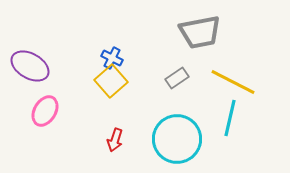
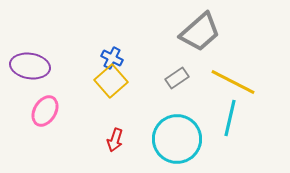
gray trapezoid: rotated 30 degrees counterclockwise
purple ellipse: rotated 21 degrees counterclockwise
